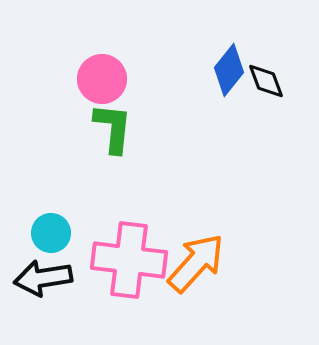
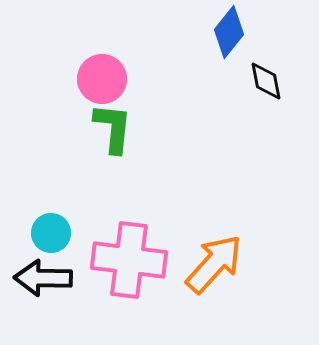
blue diamond: moved 38 px up
black diamond: rotated 9 degrees clockwise
orange arrow: moved 18 px right, 1 px down
black arrow: rotated 10 degrees clockwise
